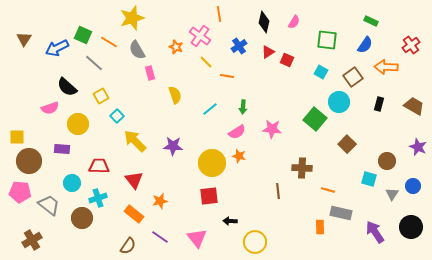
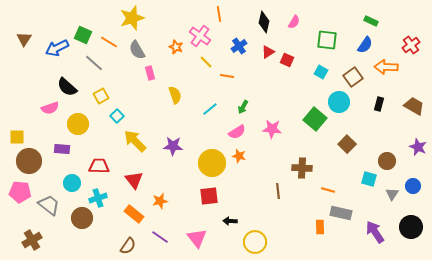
green arrow at (243, 107): rotated 24 degrees clockwise
